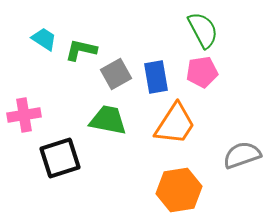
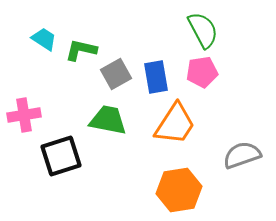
black square: moved 1 px right, 2 px up
